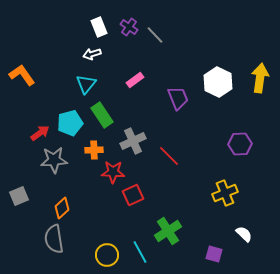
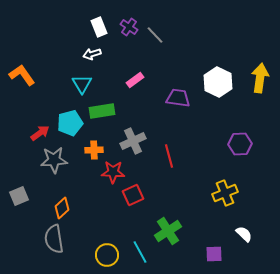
cyan triangle: moved 4 px left; rotated 10 degrees counterclockwise
purple trapezoid: rotated 60 degrees counterclockwise
green rectangle: moved 4 px up; rotated 65 degrees counterclockwise
red line: rotated 30 degrees clockwise
purple square: rotated 18 degrees counterclockwise
